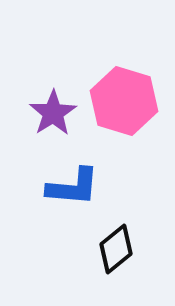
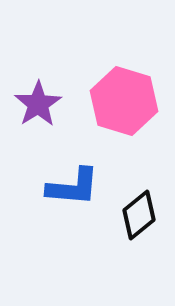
purple star: moved 15 px left, 9 px up
black diamond: moved 23 px right, 34 px up
